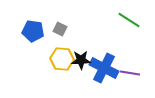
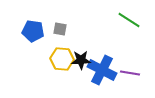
gray square: rotated 16 degrees counterclockwise
blue cross: moved 2 px left, 2 px down
